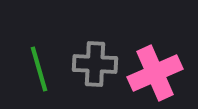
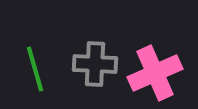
green line: moved 4 px left
